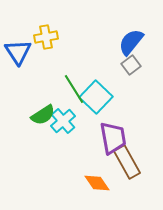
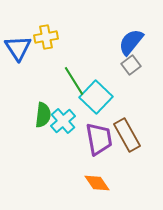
blue triangle: moved 4 px up
green line: moved 8 px up
green semicircle: rotated 50 degrees counterclockwise
purple trapezoid: moved 14 px left, 1 px down
brown rectangle: moved 27 px up
